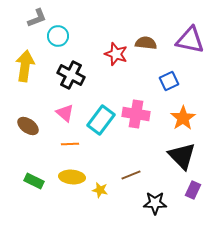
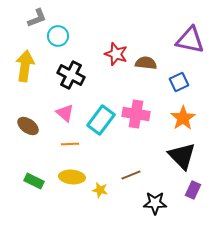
brown semicircle: moved 20 px down
blue square: moved 10 px right, 1 px down
